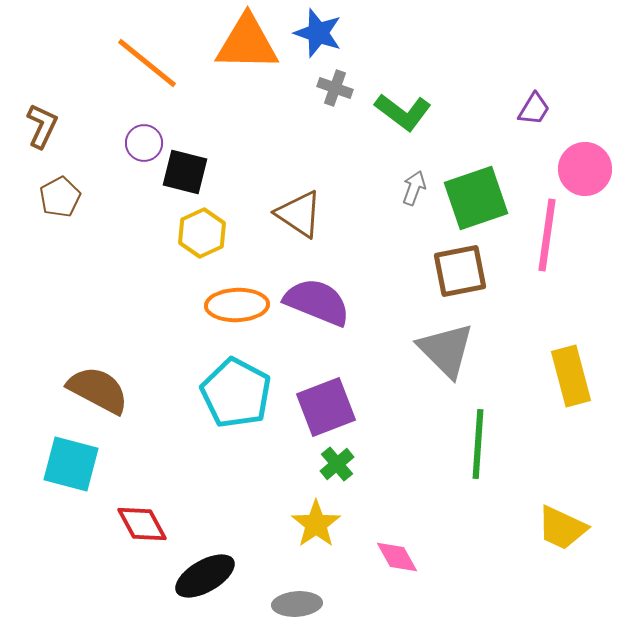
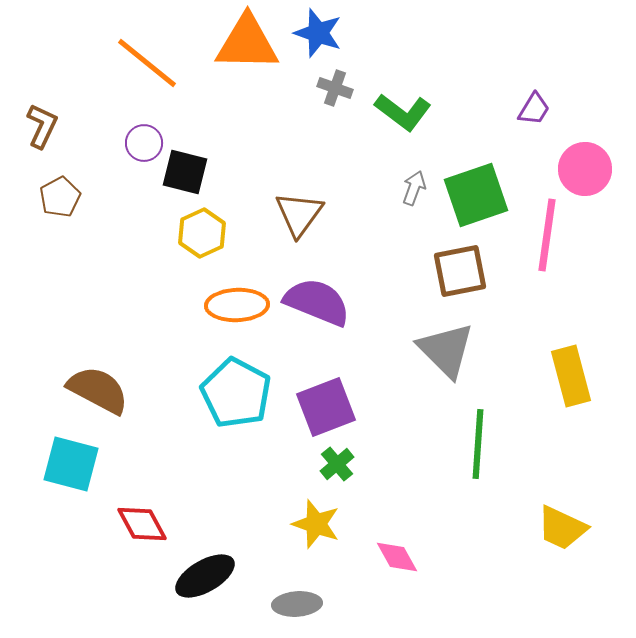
green square: moved 3 px up
brown triangle: rotated 32 degrees clockwise
yellow star: rotated 18 degrees counterclockwise
